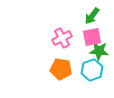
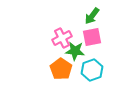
green star: moved 24 px left
orange pentagon: rotated 25 degrees clockwise
